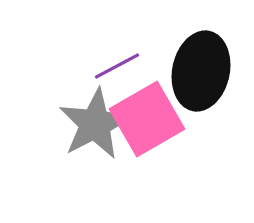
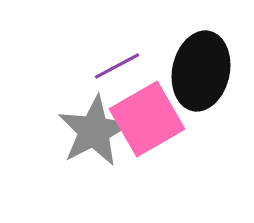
gray star: moved 1 px left, 7 px down
